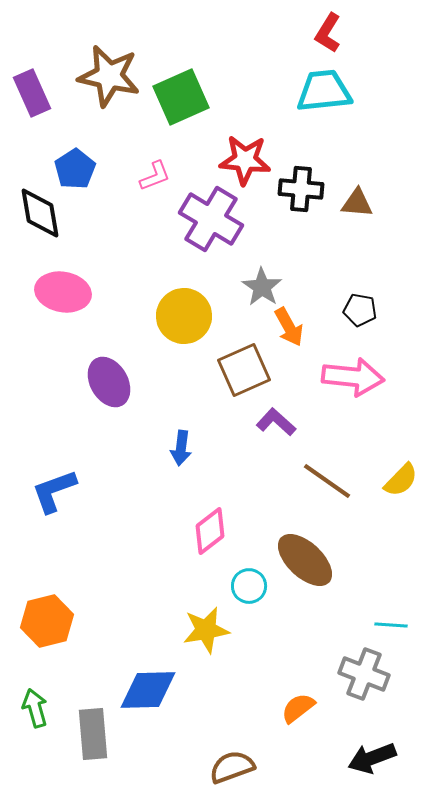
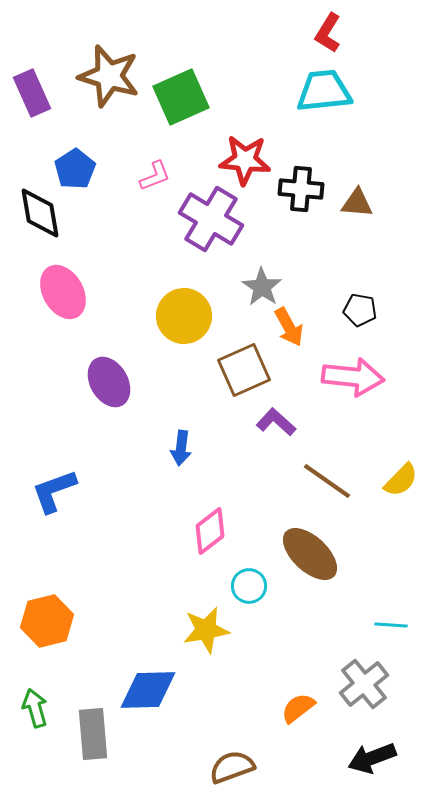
brown star: rotated 4 degrees clockwise
pink ellipse: rotated 50 degrees clockwise
brown ellipse: moved 5 px right, 6 px up
gray cross: moved 10 px down; rotated 30 degrees clockwise
